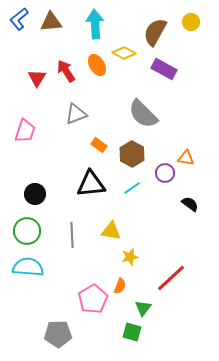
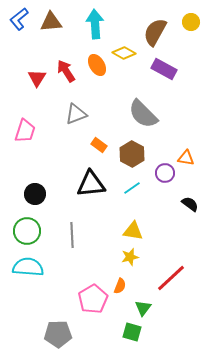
yellow triangle: moved 22 px right
